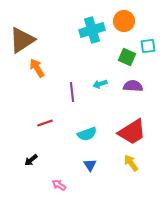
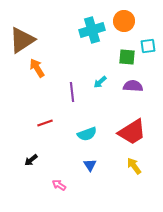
green square: rotated 18 degrees counterclockwise
cyan arrow: moved 2 px up; rotated 24 degrees counterclockwise
yellow arrow: moved 3 px right, 3 px down
